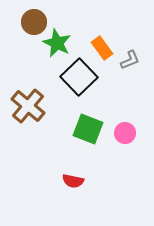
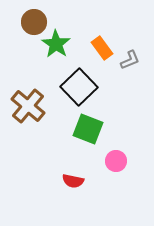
green star: moved 1 px left, 1 px down; rotated 8 degrees clockwise
black square: moved 10 px down
pink circle: moved 9 px left, 28 px down
